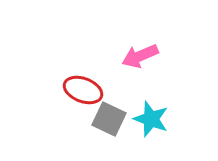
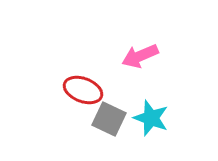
cyan star: moved 1 px up
